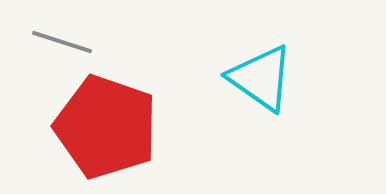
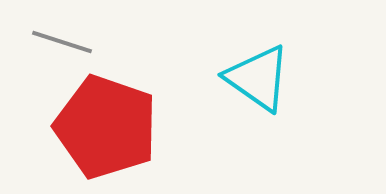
cyan triangle: moved 3 px left
